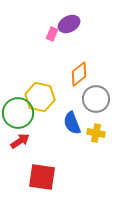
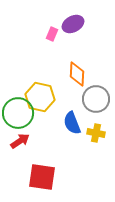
purple ellipse: moved 4 px right
orange diamond: moved 2 px left; rotated 50 degrees counterclockwise
